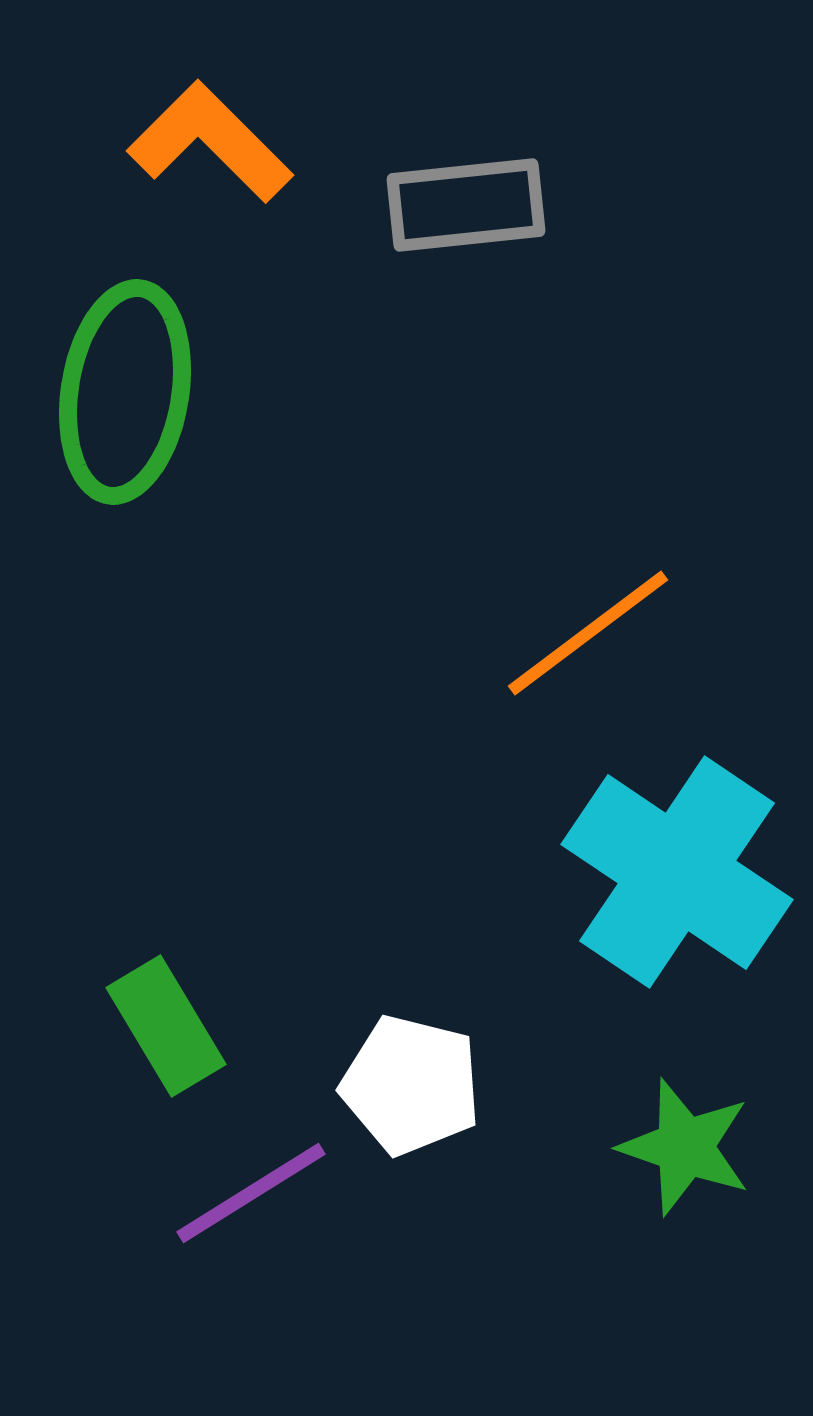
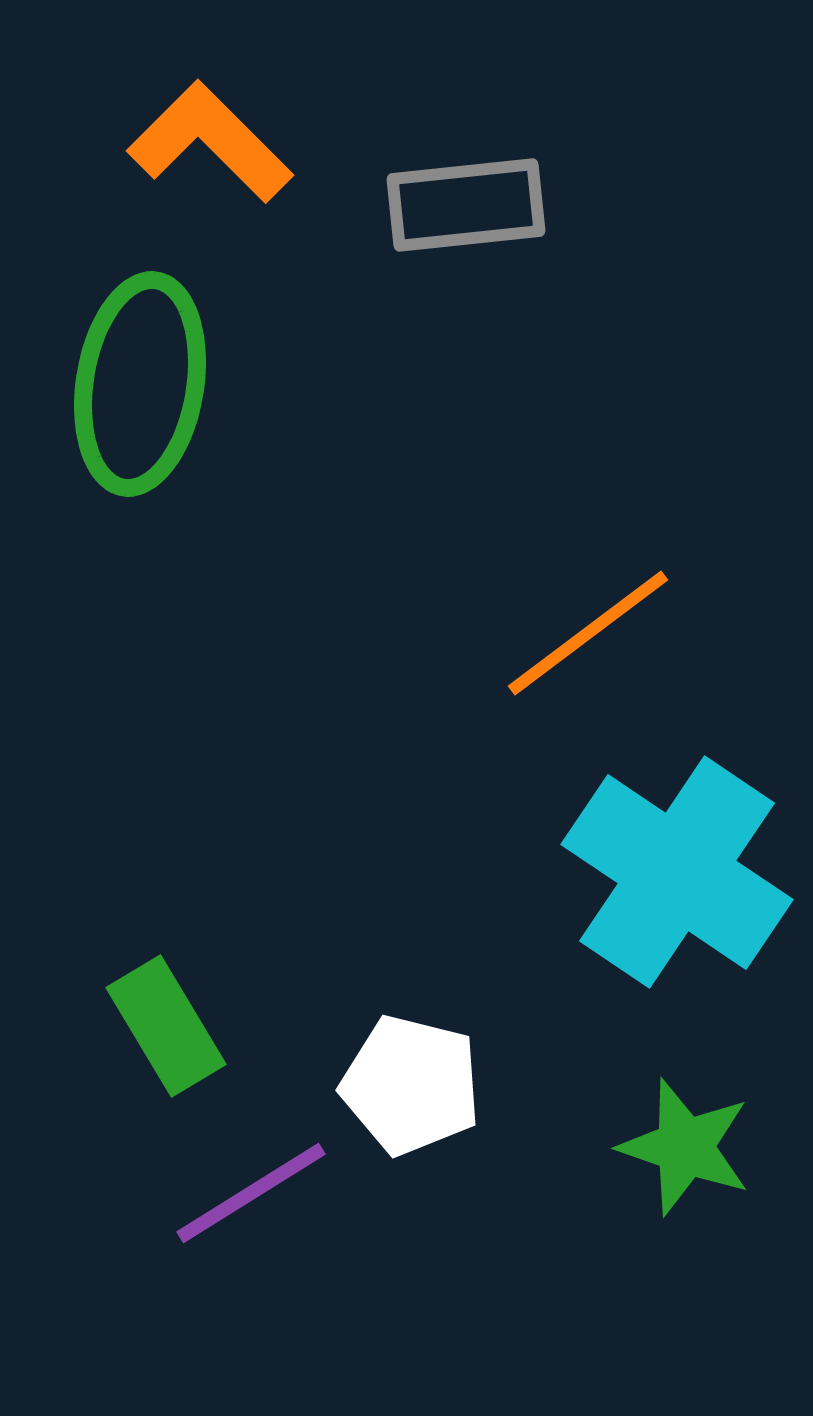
green ellipse: moved 15 px right, 8 px up
